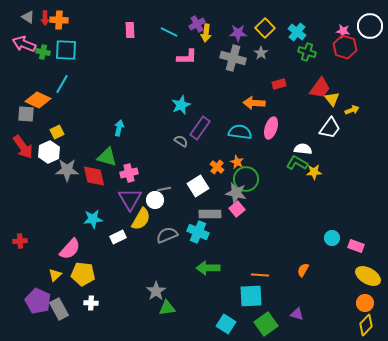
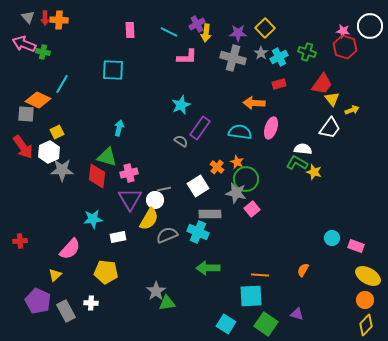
gray triangle at (28, 17): rotated 16 degrees clockwise
cyan cross at (297, 32): moved 18 px left, 25 px down; rotated 24 degrees clockwise
cyan square at (66, 50): moved 47 px right, 20 px down
red trapezoid at (320, 88): moved 2 px right, 4 px up
gray star at (67, 170): moved 5 px left
yellow star at (314, 172): rotated 21 degrees clockwise
red diamond at (94, 176): moved 3 px right; rotated 20 degrees clockwise
pink square at (237, 209): moved 15 px right
yellow semicircle at (141, 219): moved 8 px right
white rectangle at (118, 237): rotated 14 degrees clockwise
yellow pentagon at (83, 274): moved 23 px right, 2 px up
orange circle at (365, 303): moved 3 px up
green triangle at (167, 308): moved 5 px up
gray rectangle at (59, 309): moved 7 px right, 2 px down
green square at (266, 324): rotated 20 degrees counterclockwise
